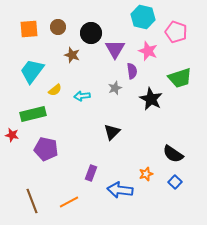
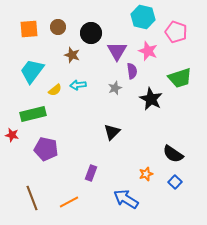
purple triangle: moved 2 px right, 2 px down
cyan arrow: moved 4 px left, 11 px up
blue arrow: moved 6 px right, 9 px down; rotated 25 degrees clockwise
brown line: moved 3 px up
